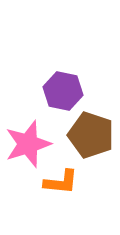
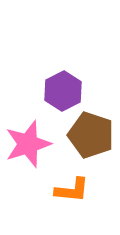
purple hexagon: rotated 21 degrees clockwise
orange L-shape: moved 11 px right, 8 px down
